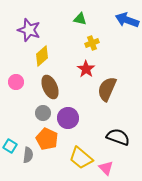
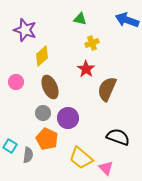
purple star: moved 4 px left
